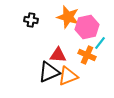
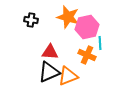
cyan line: rotated 40 degrees counterclockwise
red triangle: moved 8 px left, 3 px up
